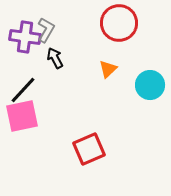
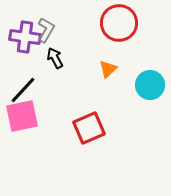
red square: moved 21 px up
